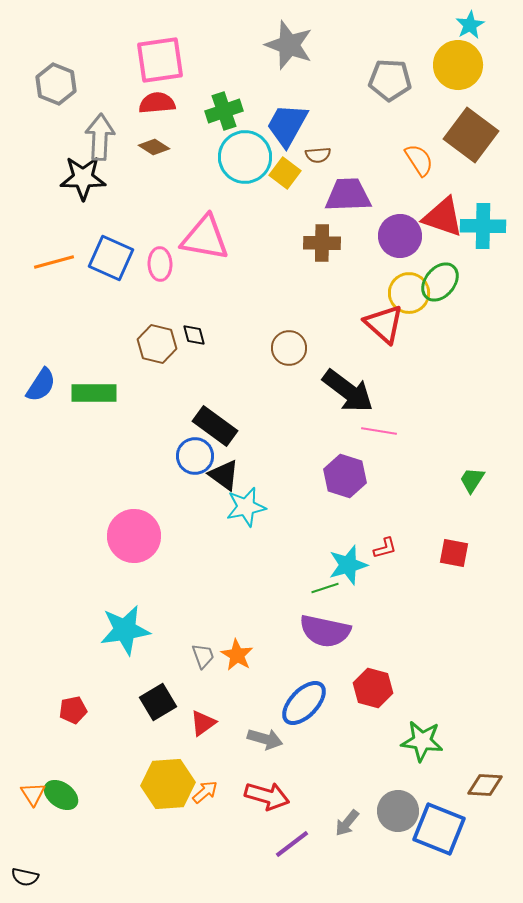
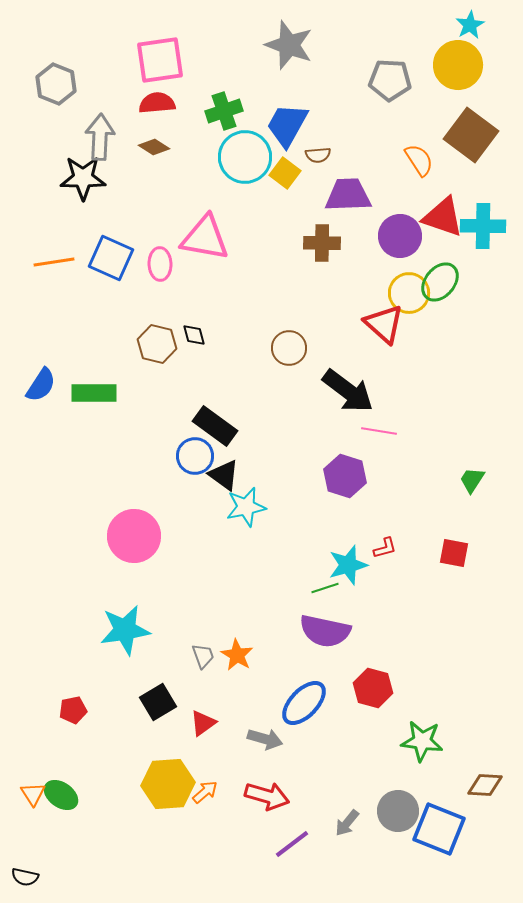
orange line at (54, 262): rotated 6 degrees clockwise
